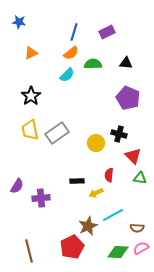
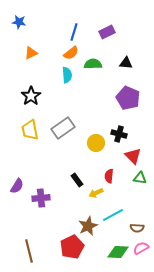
cyan semicircle: rotated 49 degrees counterclockwise
gray rectangle: moved 6 px right, 5 px up
red semicircle: moved 1 px down
black rectangle: moved 1 px up; rotated 56 degrees clockwise
